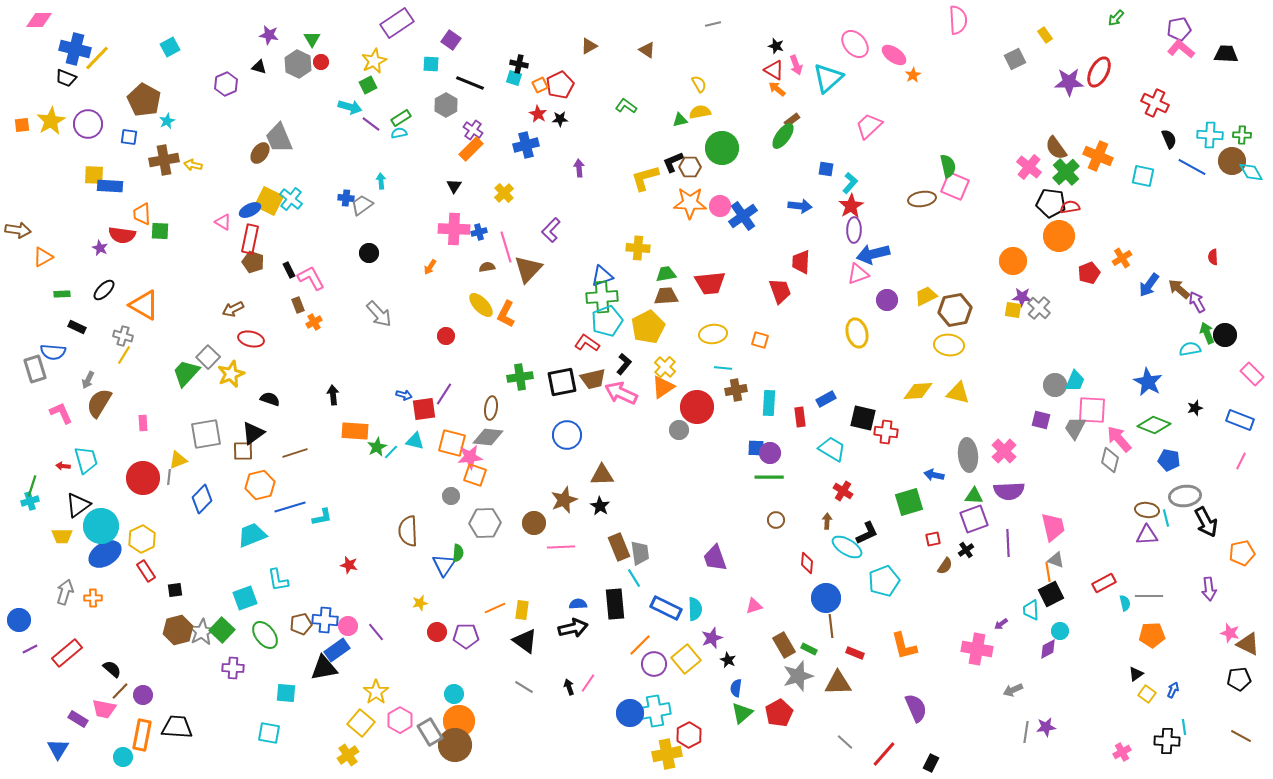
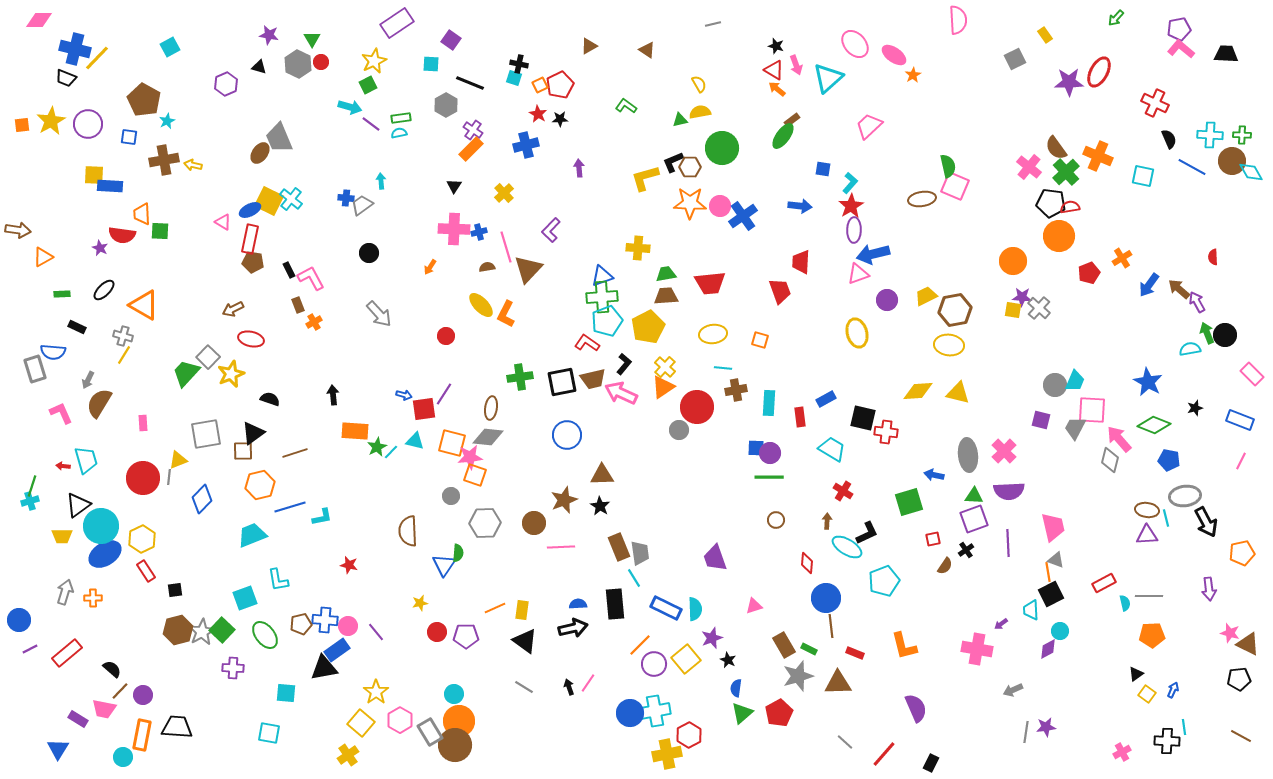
green rectangle at (401, 118): rotated 24 degrees clockwise
blue square at (826, 169): moved 3 px left
brown pentagon at (253, 262): rotated 10 degrees counterclockwise
